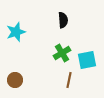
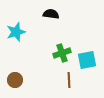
black semicircle: moved 12 px left, 6 px up; rotated 77 degrees counterclockwise
green cross: rotated 12 degrees clockwise
brown line: rotated 14 degrees counterclockwise
